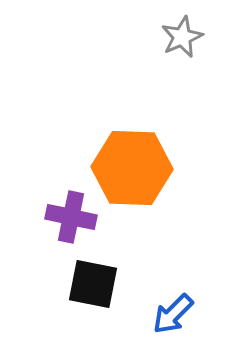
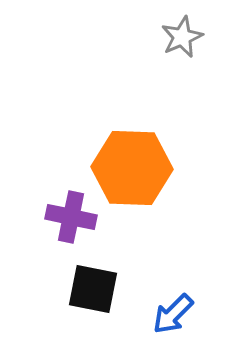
black square: moved 5 px down
